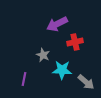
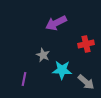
purple arrow: moved 1 px left, 1 px up
red cross: moved 11 px right, 2 px down
